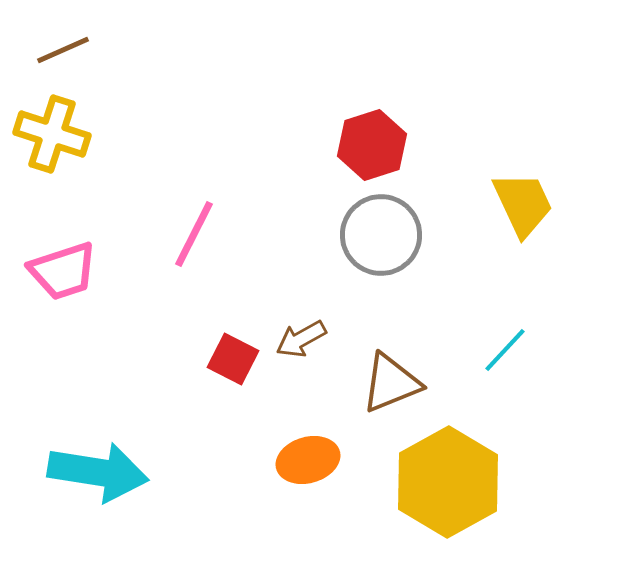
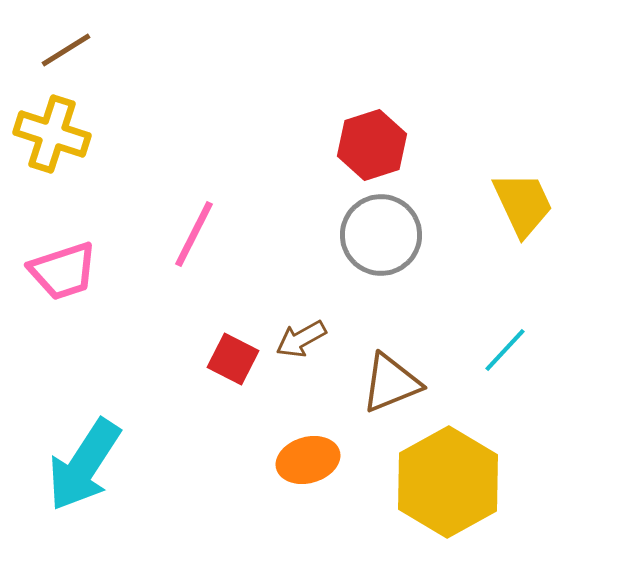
brown line: moved 3 px right; rotated 8 degrees counterclockwise
cyan arrow: moved 14 px left, 7 px up; rotated 114 degrees clockwise
